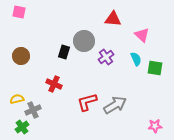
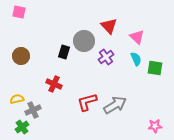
red triangle: moved 4 px left, 7 px down; rotated 42 degrees clockwise
pink triangle: moved 5 px left, 2 px down
